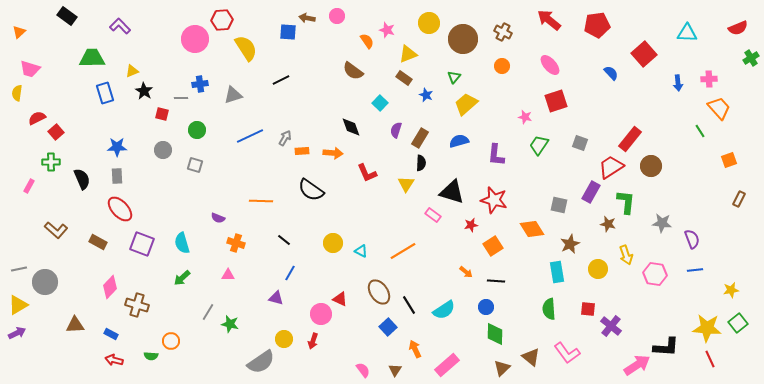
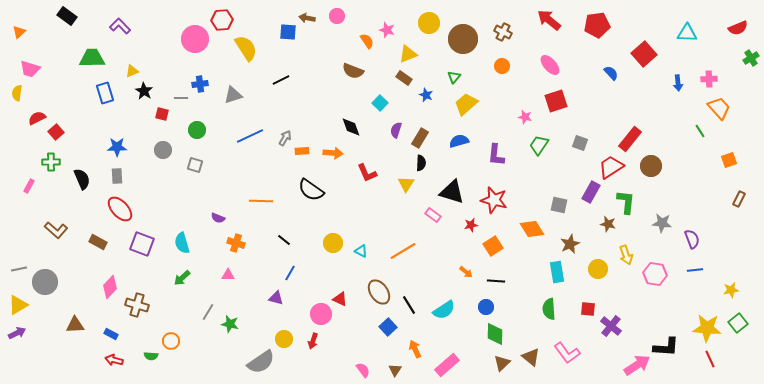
brown semicircle at (353, 71): rotated 15 degrees counterclockwise
brown triangle at (502, 368): moved 5 px up
